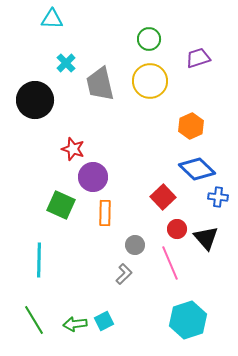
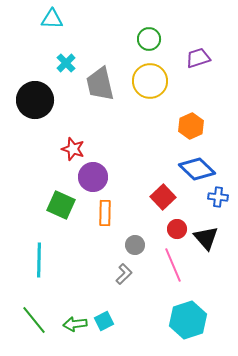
pink line: moved 3 px right, 2 px down
green line: rotated 8 degrees counterclockwise
